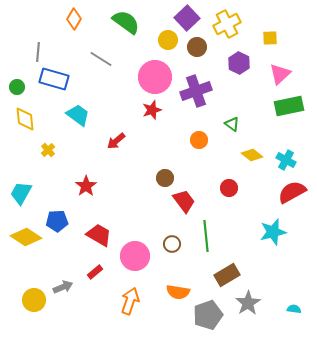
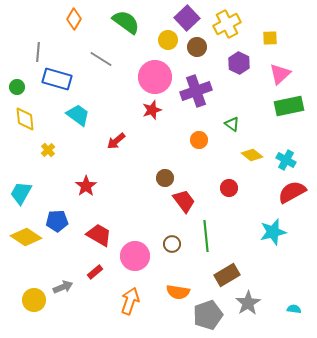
blue rectangle at (54, 79): moved 3 px right
